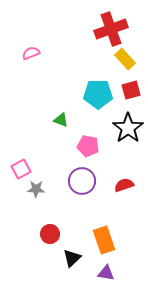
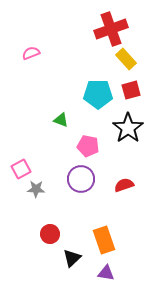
yellow rectangle: moved 1 px right
purple circle: moved 1 px left, 2 px up
